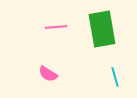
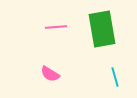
pink semicircle: moved 2 px right
